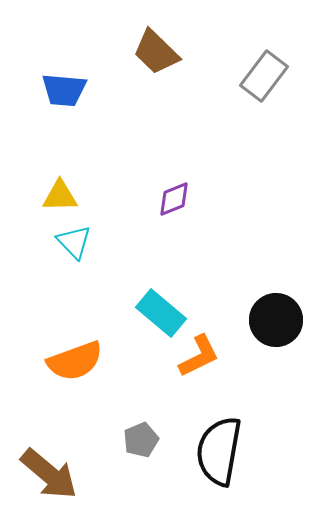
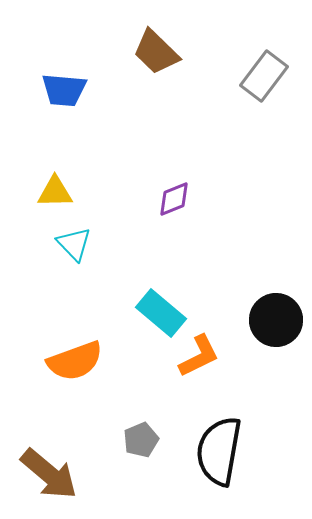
yellow triangle: moved 5 px left, 4 px up
cyan triangle: moved 2 px down
